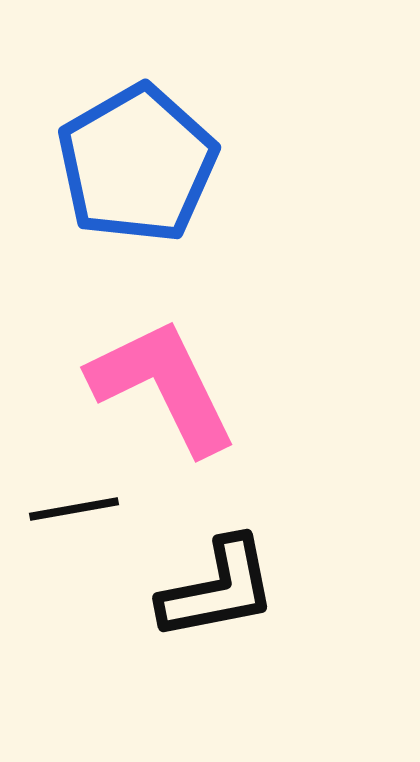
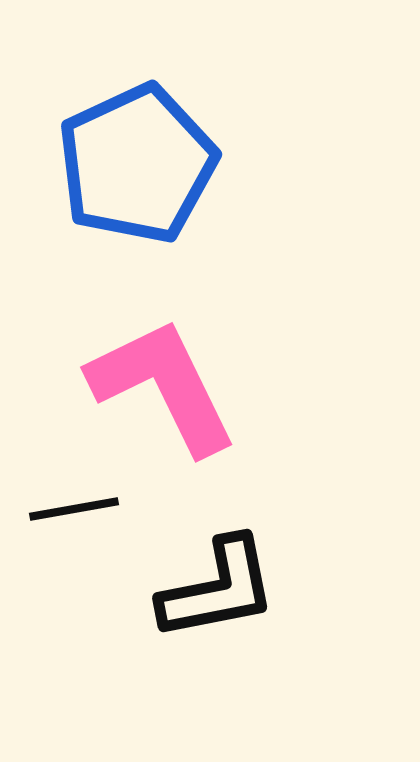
blue pentagon: rotated 5 degrees clockwise
